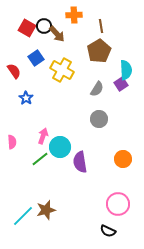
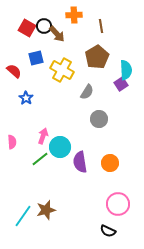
brown pentagon: moved 2 px left, 6 px down
blue square: rotated 21 degrees clockwise
red semicircle: rotated 14 degrees counterclockwise
gray semicircle: moved 10 px left, 3 px down
orange circle: moved 13 px left, 4 px down
cyan line: rotated 10 degrees counterclockwise
